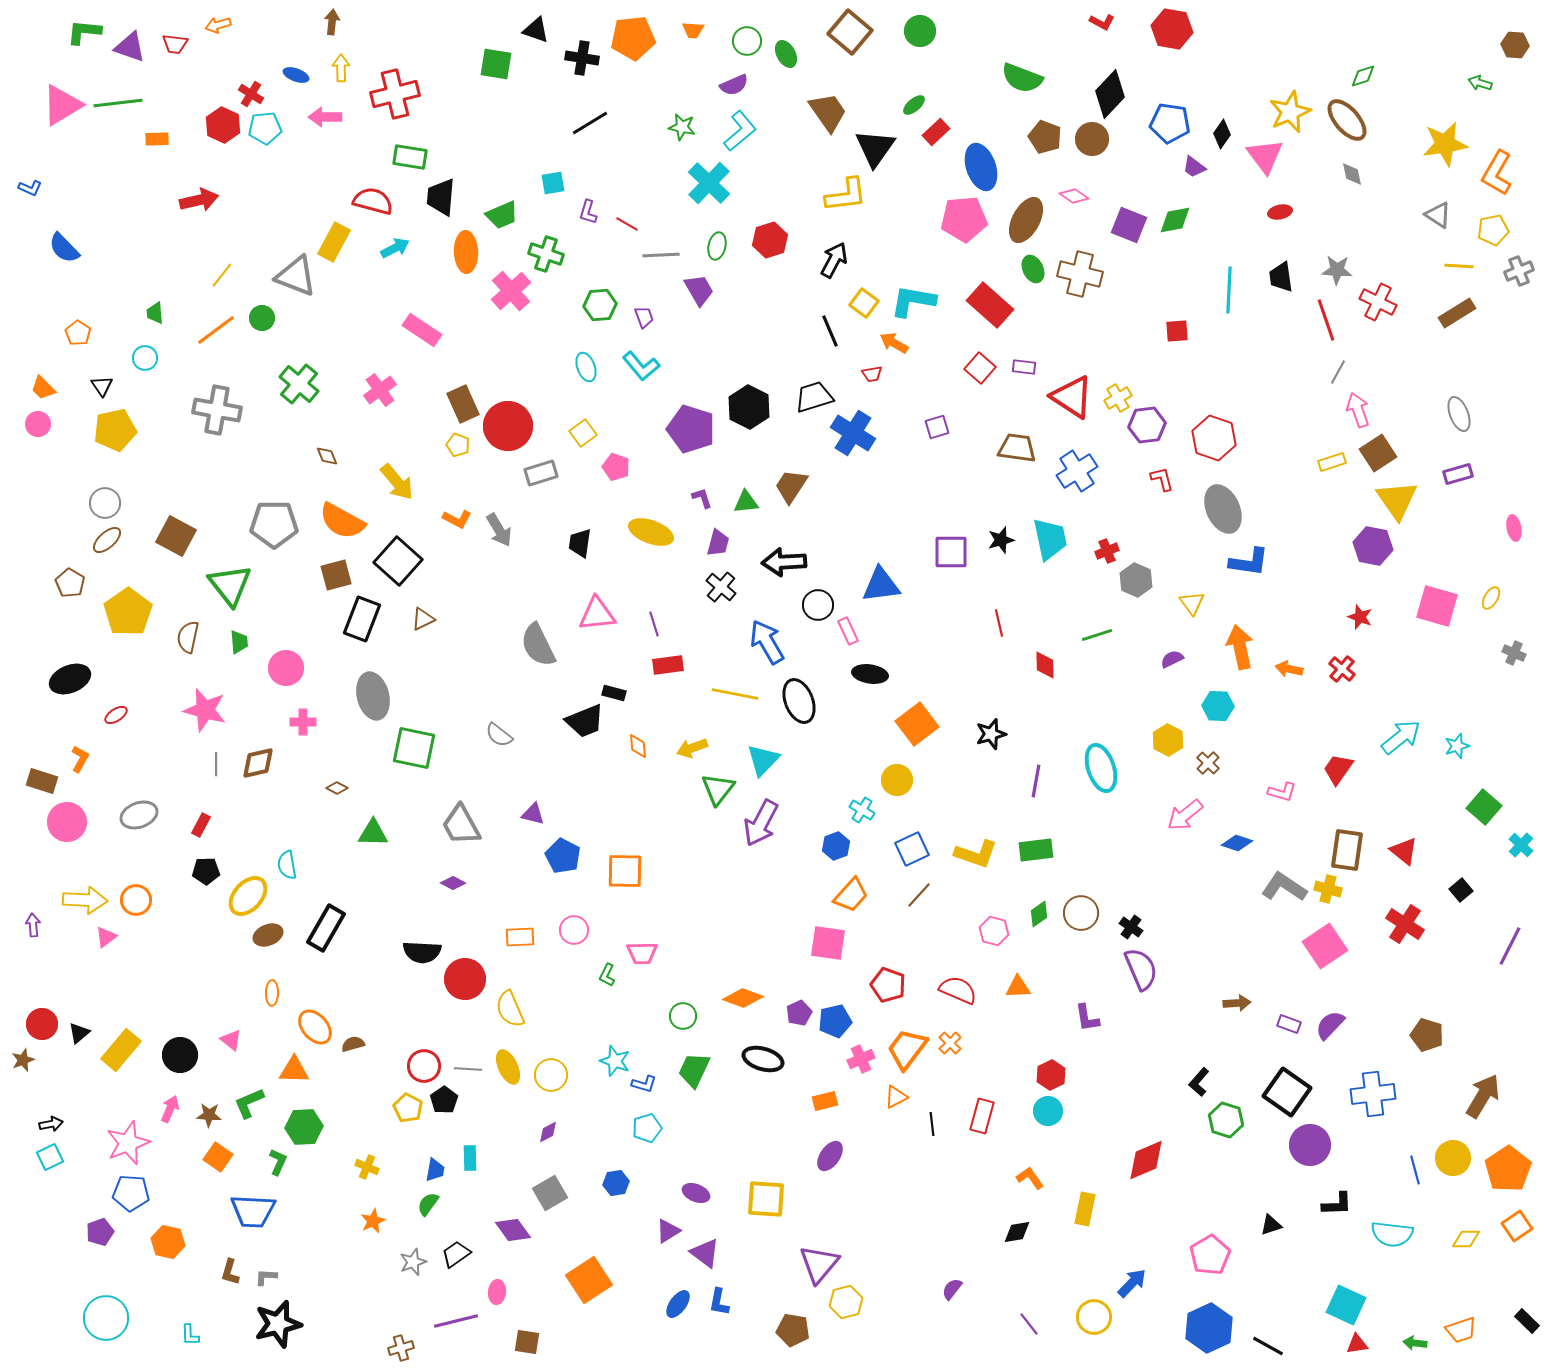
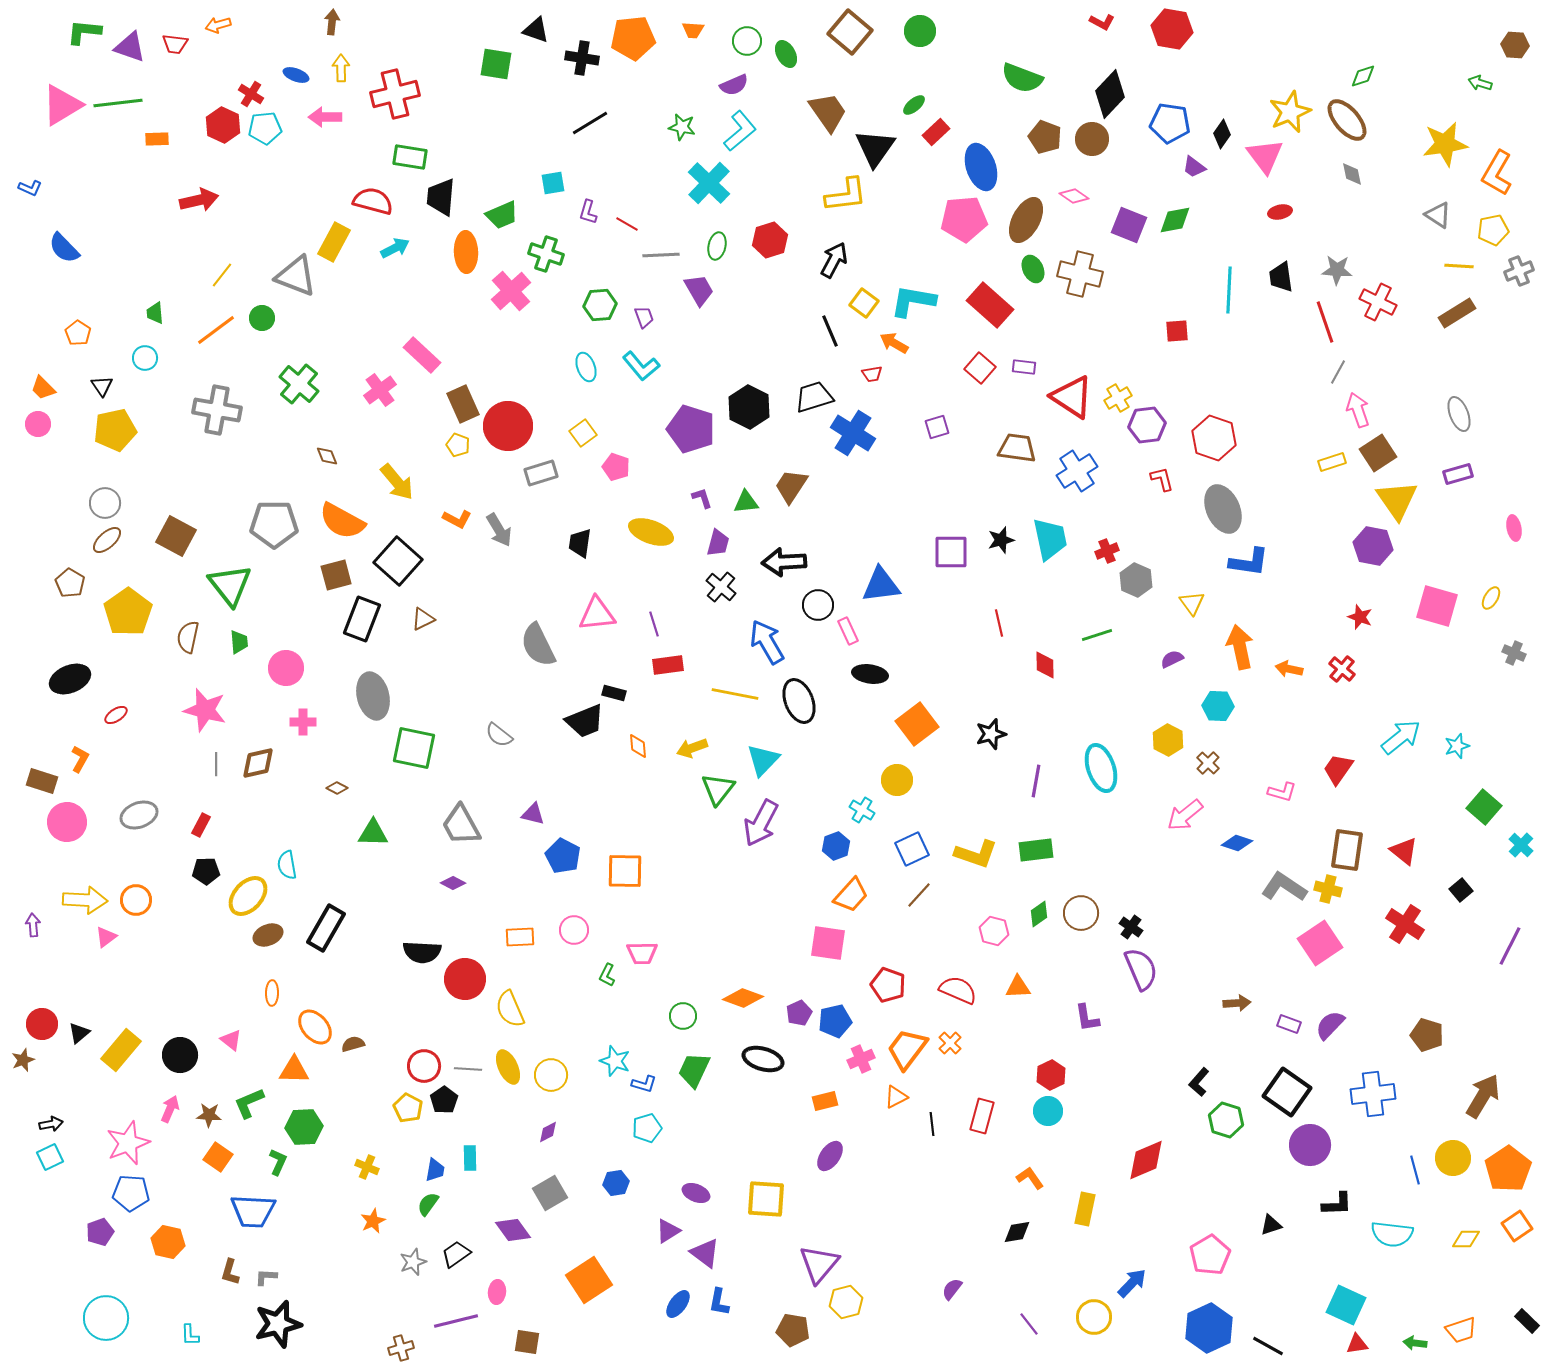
red line at (1326, 320): moved 1 px left, 2 px down
pink rectangle at (422, 330): moved 25 px down; rotated 9 degrees clockwise
pink square at (1325, 946): moved 5 px left, 3 px up
